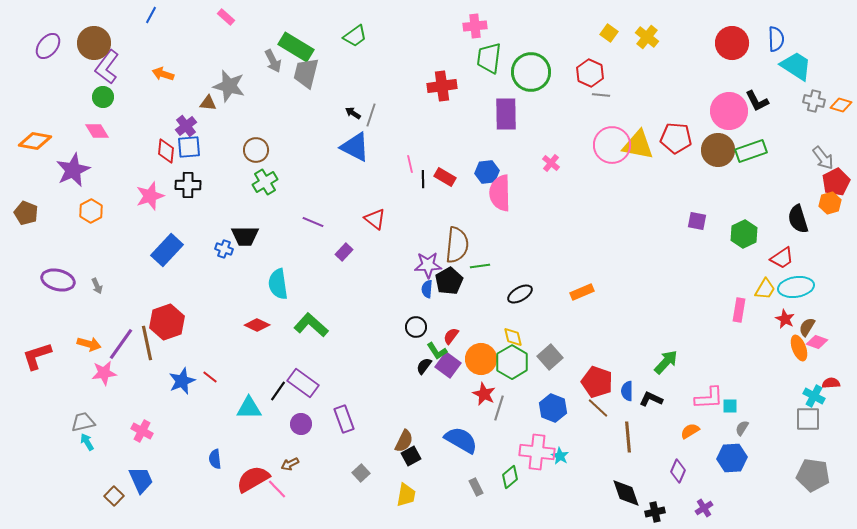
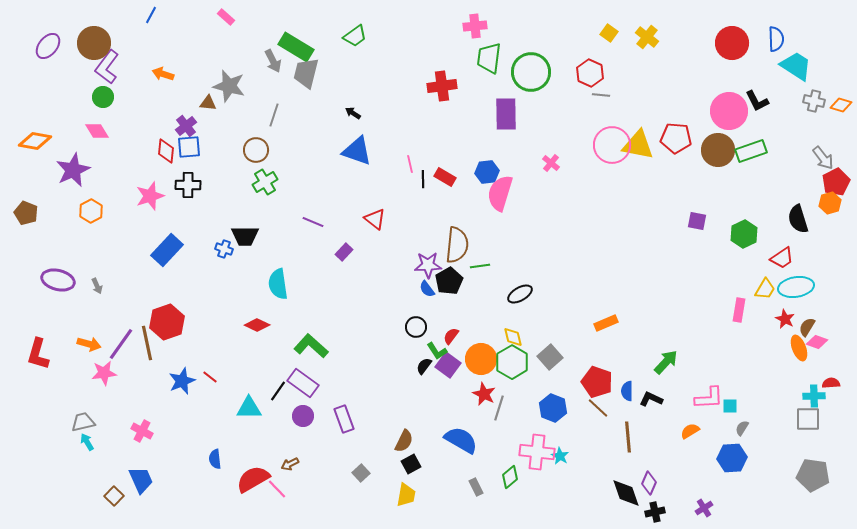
gray line at (371, 115): moved 97 px left
blue triangle at (355, 147): moved 2 px right, 4 px down; rotated 8 degrees counterclockwise
pink semicircle at (500, 193): rotated 18 degrees clockwise
blue semicircle at (427, 289): rotated 42 degrees counterclockwise
orange rectangle at (582, 292): moved 24 px right, 31 px down
green L-shape at (311, 325): moved 21 px down
red L-shape at (37, 356): moved 1 px right, 2 px up; rotated 56 degrees counterclockwise
cyan cross at (814, 396): rotated 30 degrees counterclockwise
purple circle at (301, 424): moved 2 px right, 8 px up
black square at (411, 456): moved 8 px down
purple diamond at (678, 471): moved 29 px left, 12 px down
